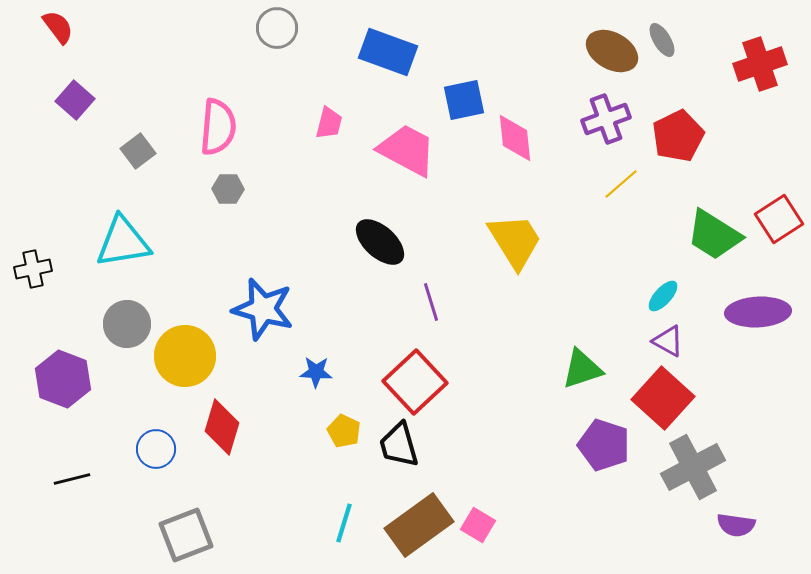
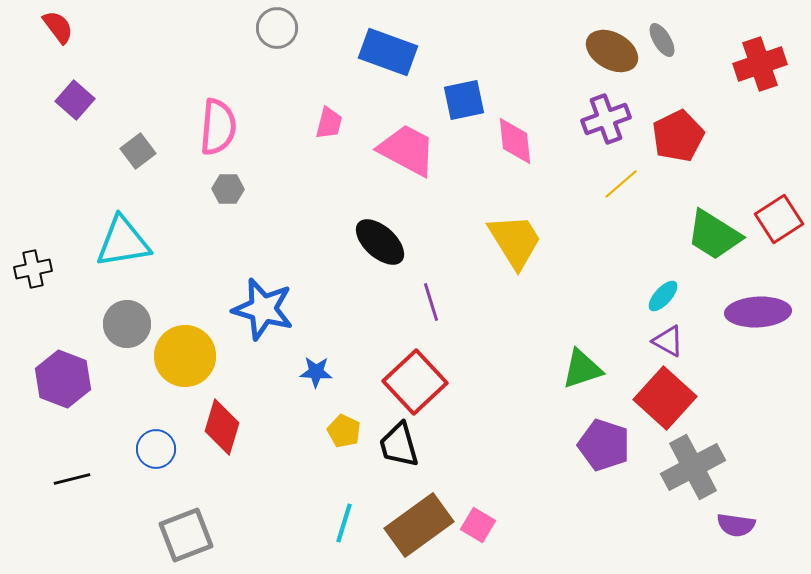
pink diamond at (515, 138): moved 3 px down
red square at (663, 398): moved 2 px right
